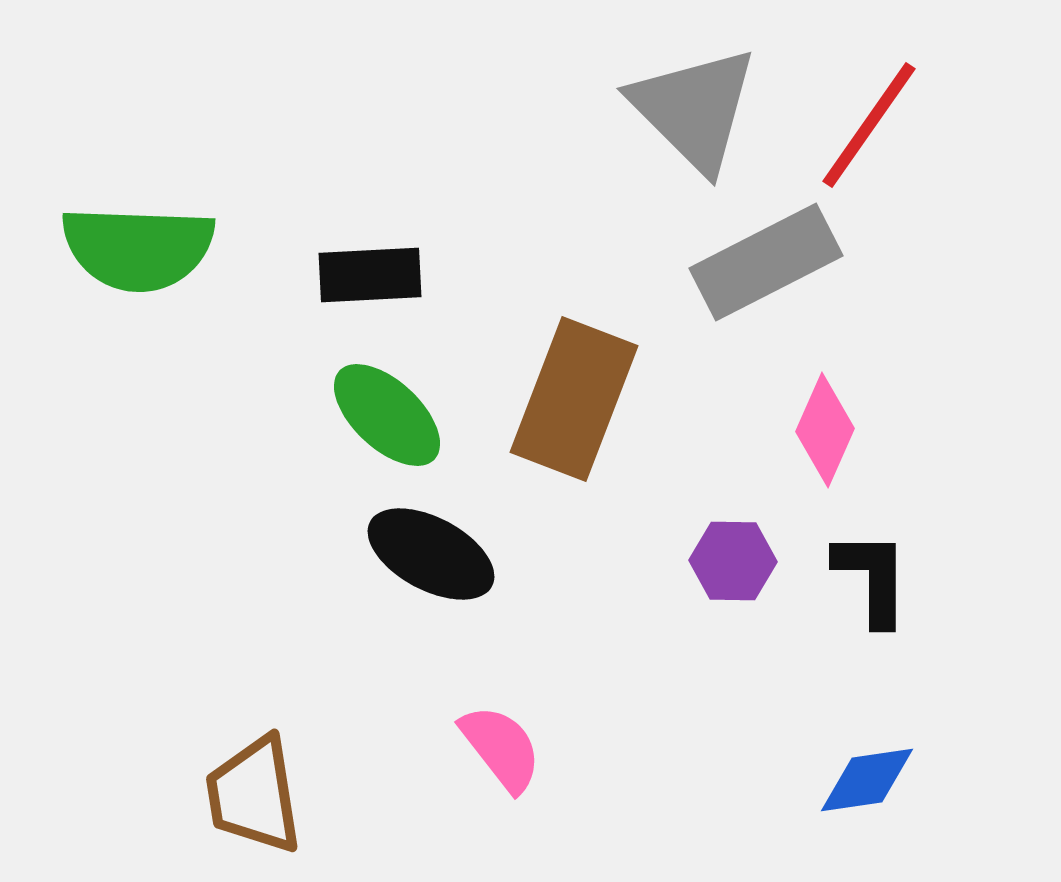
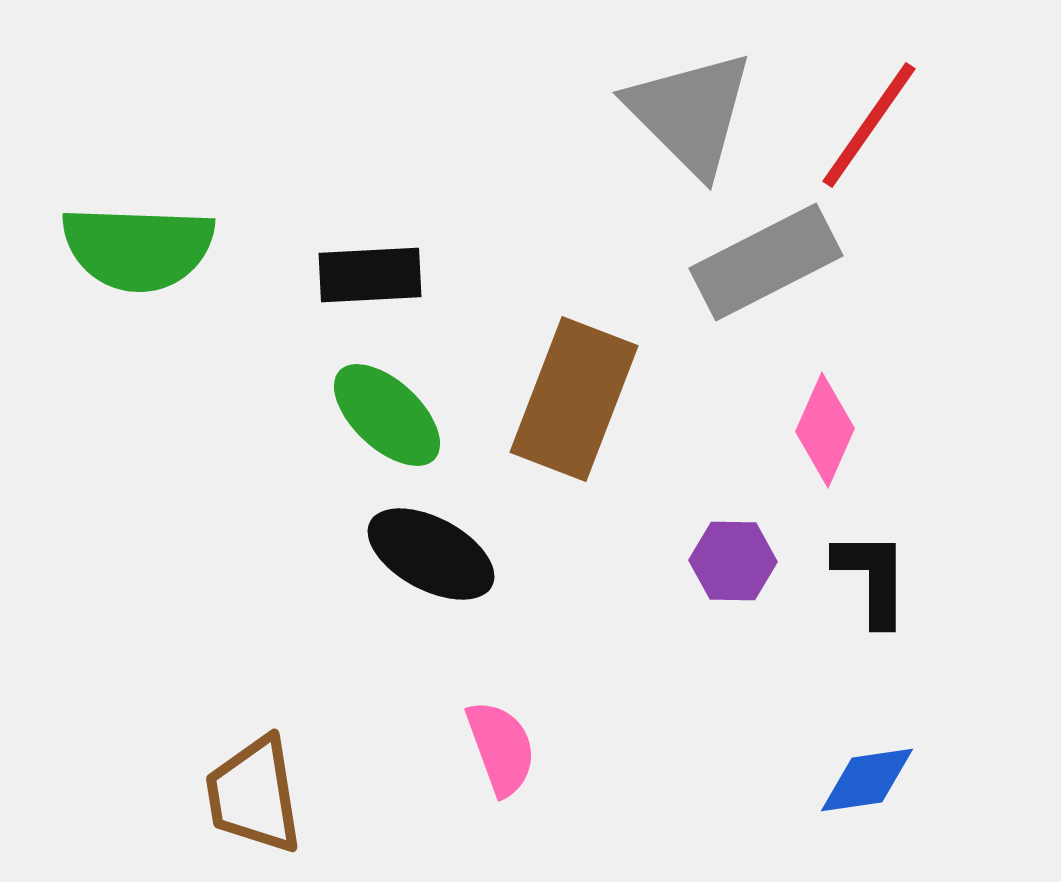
gray triangle: moved 4 px left, 4 px down
pink semicircle: rotated 18 degrees clockwise
